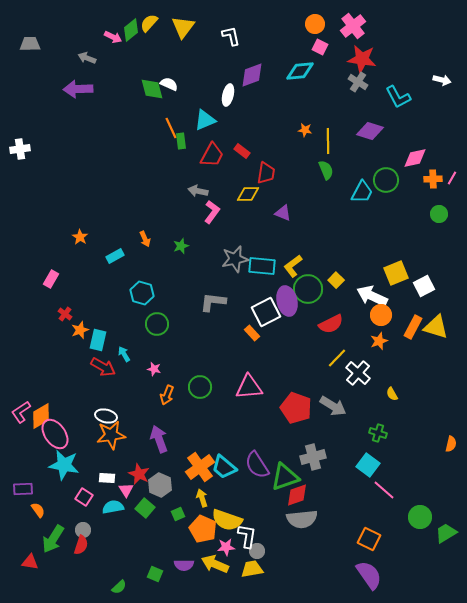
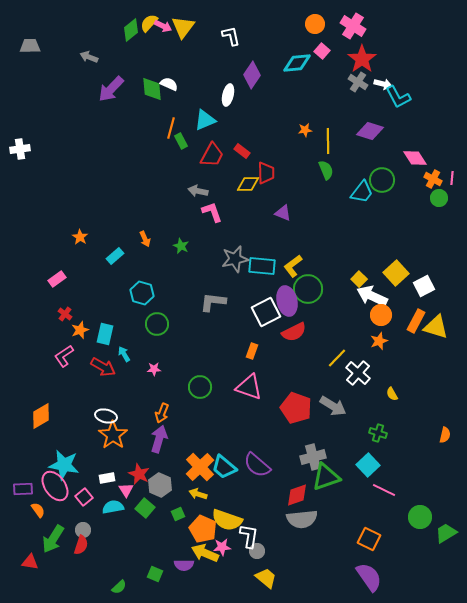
pink cross at (353, 26): rotated 20 degrees counterclockwise
pink arrow at (113, 37): moved 50 px right, 11 px up
gray trapezoid at (30, 44): moved 2 px down
pink square at (320, 47): moved 2 px right, 4 px down; rotated 14 degrees clockwise
gray arrow at (87, 58): moved 2 px right, 1 px up
red star at (362, 59): rotated 28 degrees clockwise
cyan diamond at (300, 71): moved 3 px left, 8 px up
purple diamond at (252, 75): rotated 36 degrees counterclockwise
white arrow at (442, 80): moved 59 px left, 4 px down
purple arrow at (78, 89): moved 33 px right; rotated 44 degrees counterclockwise
green diamond at (152, 89): rotated 10 degrees clockwise
orange line at (171, 128): rotated 40 degrees clockwise
orange star at (305, 130): rotated 16 degrees counterclockwise
green rectangle at (181, 141): rotated 21 degrees counterclockwise
pink diamond at (415, 158): rotated 70 degrees clockwise
red trapezoid at (266, 173): rotated 10 degrees counterclockwise
pink line at (452, 178): rotated 24 degrees counterclockwise
orange cross at (433, 179): rotated 30 degrees clockwise
green circle at (386, 180): moved 4 px left
cyan trapezoid at (362, 192): rotated 10 degrees clockwise
yellow diamond at (248, 194): moved 10 px up
pink L-shape at (212, 212): rotated 55 degrees counterclockwise
green circle at (439, 214): moved 16 px up
green star at (181, 246): rotated 28 degrees counterclockwise
cyan rectangle at (115, 256): rotated 12 degrees counterclockwise
yellow square at (396, 273): rotated 20 degrees counterclockwise
pink rectangle at (51, 279): moved 6 px right; rotated 24 degrees clockwise
yellow square at (336, 280): moved 23 px right, 1 px up
red semicircle at (331, 324): moved 37 px left, 8 px down
orange rectangle at (413, 327): moved 3 px right, 6 px up
orange rectangle at (252, 333): moved 18 px down; rotated 63 degrees clockwise
cyan rectangle at (98, 340): moved 7 px right, 6 px up
pink star at (154, 369): rotated 16 degrees counterclockwise
pink triangle at (249, 387): rotated 24 degrees clockwise
orange arrow at (167, 395): moved 5 px left, 18 px down
pink L-shape at (21, 412): moved 43 px right, 56 px up
pink ellipse at (55, 434): moved 52 px down
orange star at (111, 435): moved 2 px right; rotated 28 degrees counterclockwise
purple arrow at (159, 439): rotated 36 degrees clockwise
orange semicircle at (451, 444): moved 6 px left, 9 px up
purple semicircle at (257, 465): rotated 16 degrees counterclockwise
cyan square at (368, 465): rotated 10 degrees clockwise
orange cross at (200, 467): rotated 8 degrees counterclockwise
green triangle at (285, 477): moved 41 px right
white rectangle at (107, 478): rotated 14 degrees counterclockwise
pink line at (384, 490): rotated 15 degrees counterclockwise
pink square at (84, 497): rotated 18 degrees clockwise
yellow arrow at (202, 498): moved 4 px left, 4 px up; rotated 54 degrees counterclockwise
white L-shape at (247, 536): moved 2 px right
pink star at (226, 547): moved 4 px left
yellow arrow at (215, 564): moved 10 px left, 11 px up
yellow trapezoid at (252, 569): moved 14 px right, 9 px down; rotated 50 degrees clockwise
purple semicircle at (369, 575): moved 2 px down
